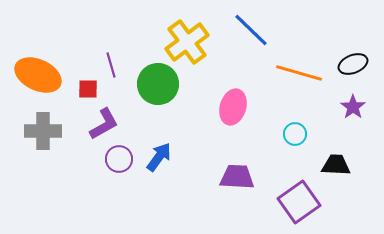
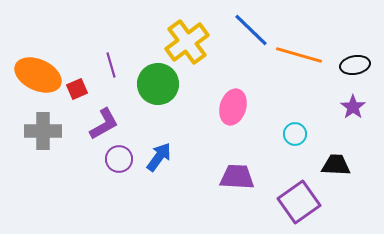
black ellipse: moved 2 px right, 1 px down; rotated 12 degrees clockwise
orange line: moved 18 px up
red square: moved 11 px left; rotated 25 degrees counterclockwise
